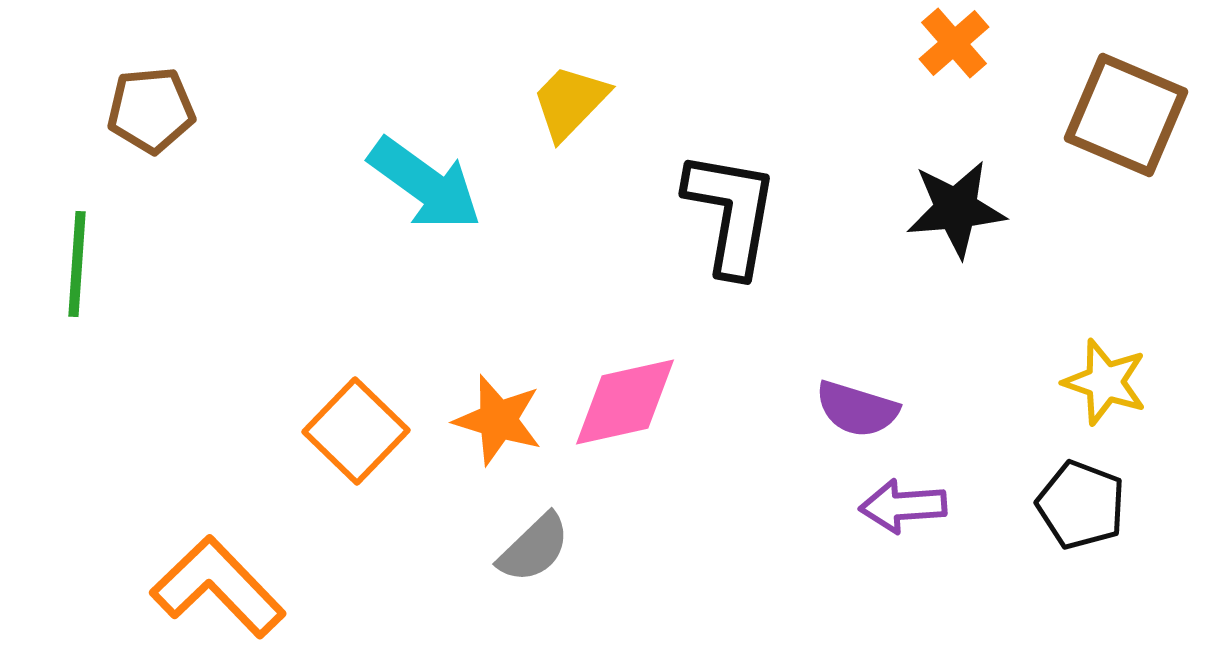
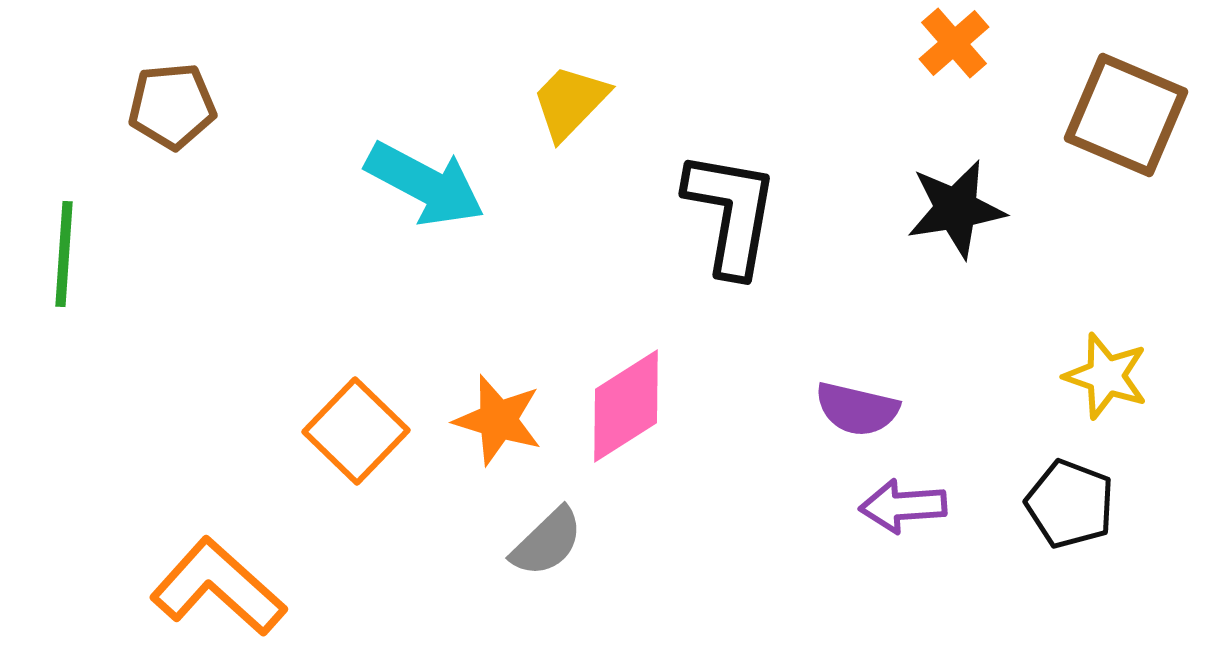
brown pentagon: moved 21 px right, 4 px up
cyan arrow: rotated 8 degrees counterclockwise
black star: rotated 4 degrees counterclockwise
green line: moved 13 px left, 10 px up
yellow star: moved 1 px right, 6 px up
pink diamond: moved 1 px right, 4 px down; rotated 20 degrees counterclockwise
purple semicircle: rotated 4 degrees counterclockwise
black pentagon: moved 11 px left, 1 px up
gray semicircle: moved 13 px right, 6 px up
orange L-shape: rotated 4 degrees counterclockwise
